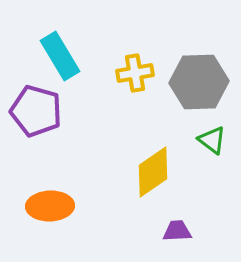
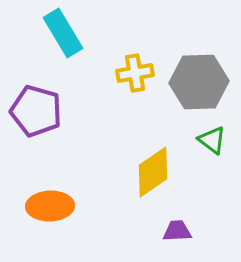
cyan rectangle: moved 3 px right, 23 px up
